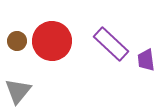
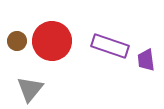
purple rectangle: moved 1 px left, 2 px down; rotated 24 degrees counterclockwise
gray triangle: moved 12 px right, 2 px up
